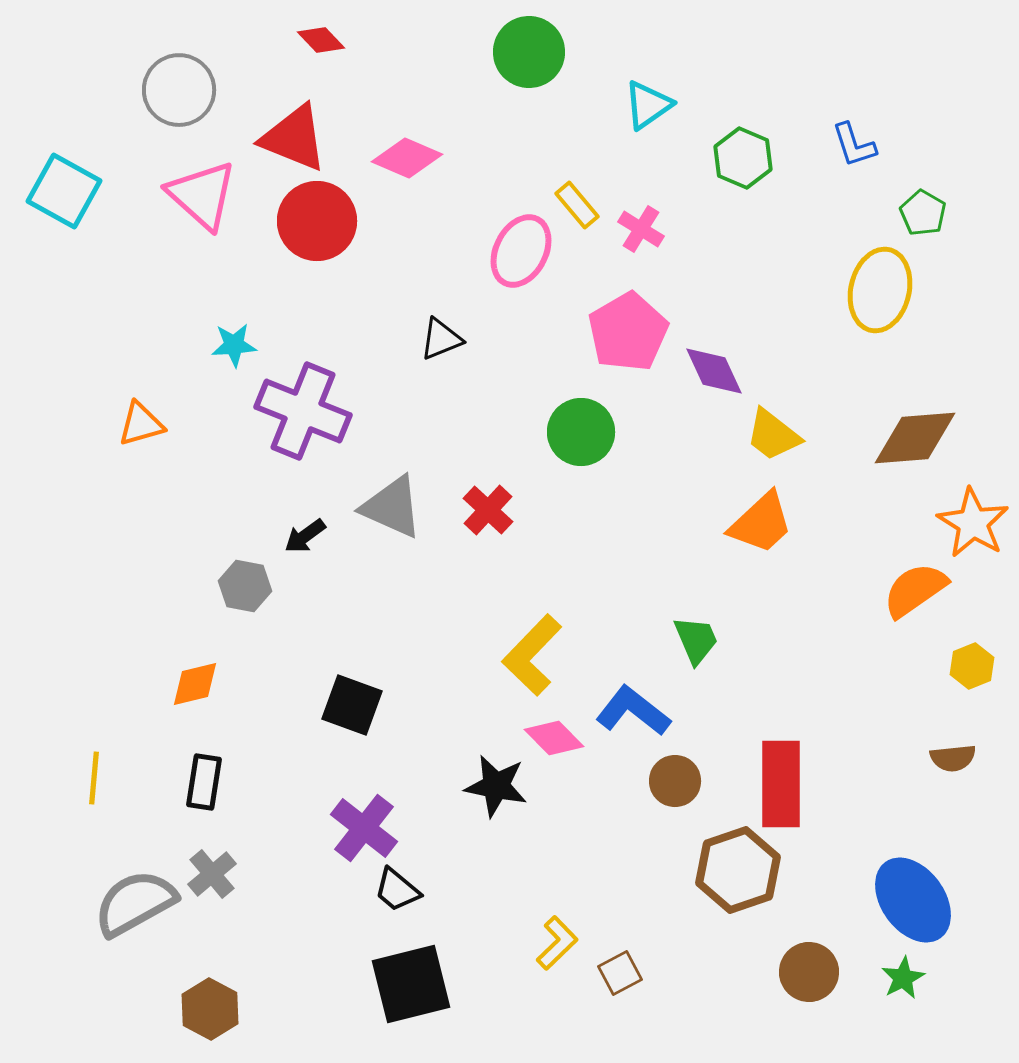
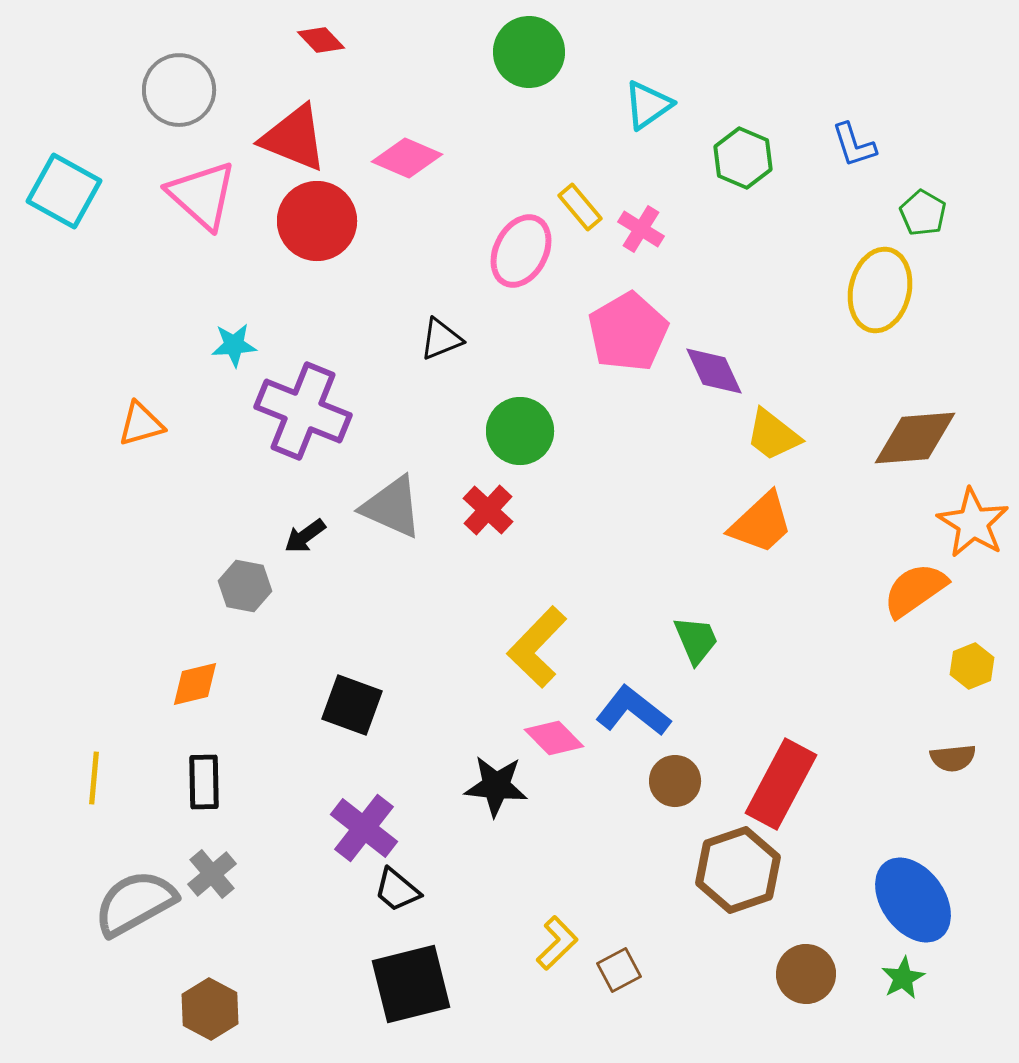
yellow rectangle at (577, 205): moved 3 px right, 2 px down
green circle at (581, 432): moved 61 px left, 1 px up
yellow L-shape at (532, 655): moved 5 px right, 8 px up
black rectangle at (204, 782): rotated 10 degrees counterclockwise
red rectangle at (781, 784): rotated 28 degrees clockwise
black star at (496, 786): rotated 6 degrees counterclockwise
brown circle at (809, 972): moved 3 px left, 2 px down
brown square at (620, 973): moved 1 px left, 3 px up
